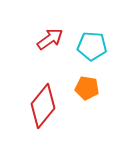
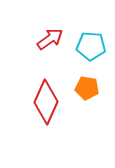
cyan pentagon: moved 1 px left
red diamond: moved 3 px right, 4 px up; rotated 15 degrees counterclockwise
